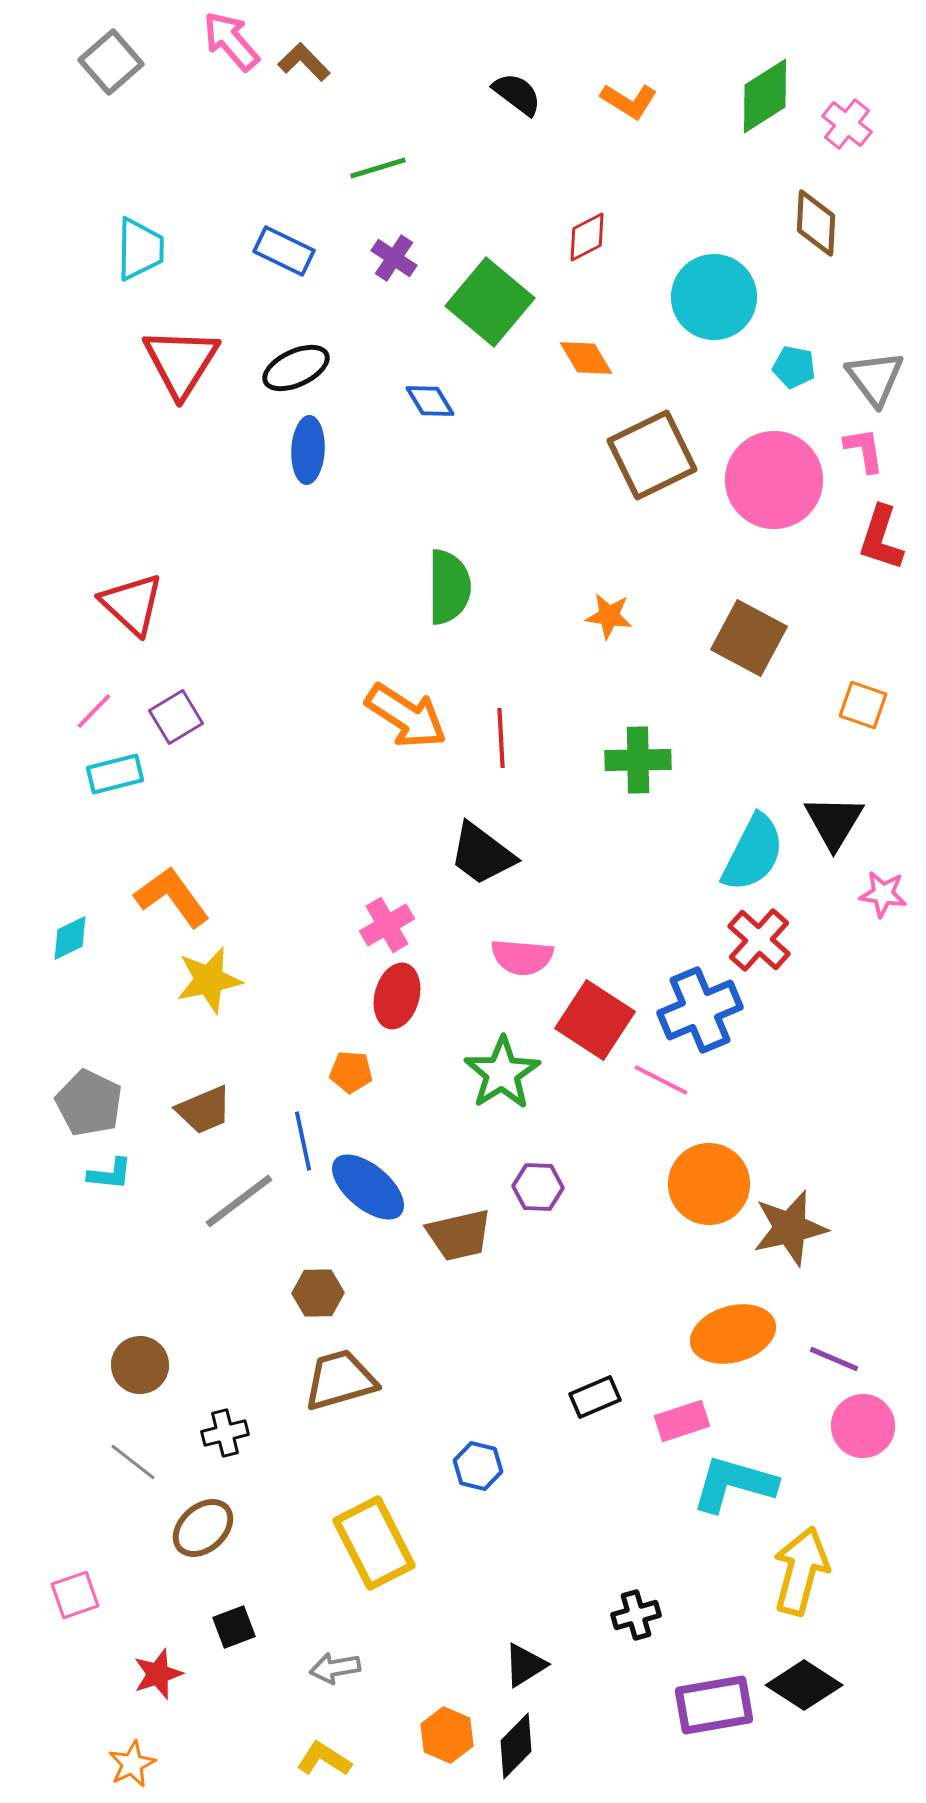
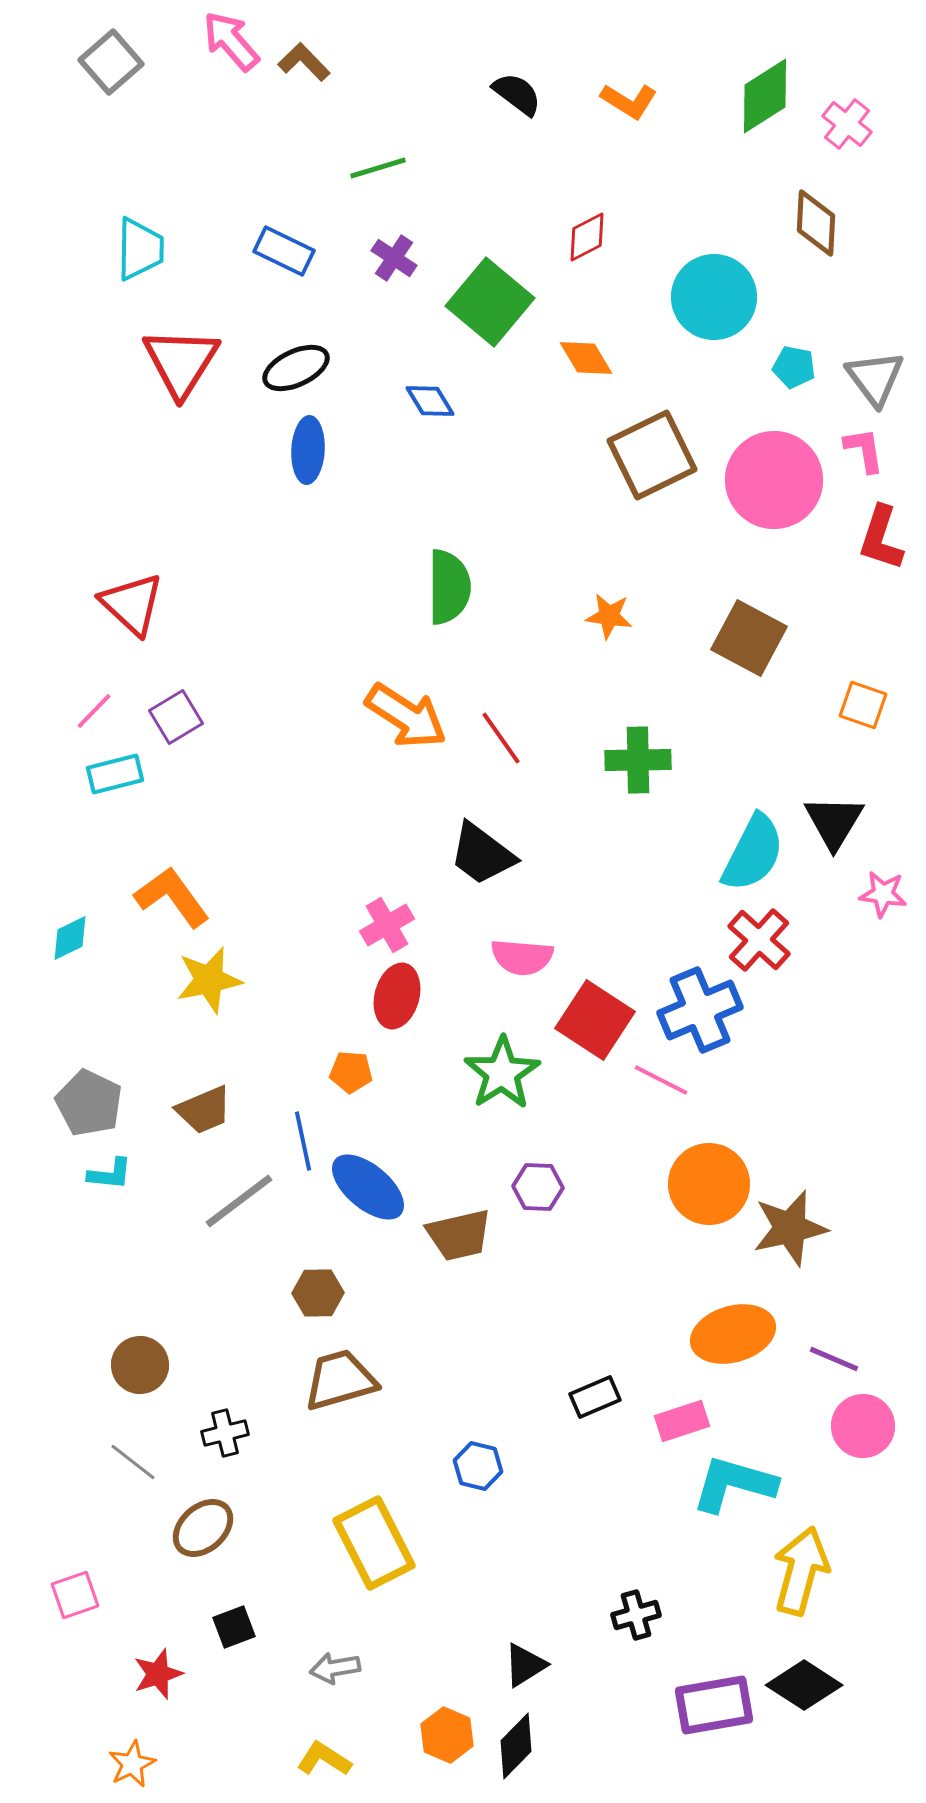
red line at (501, 738): rotated 32 degrees counterclockwise
